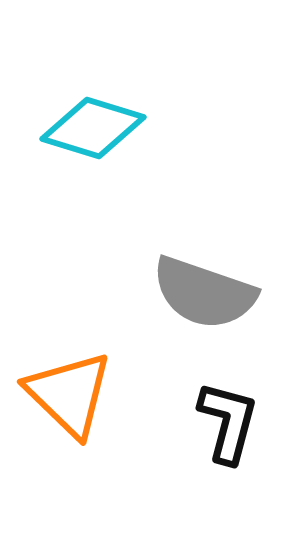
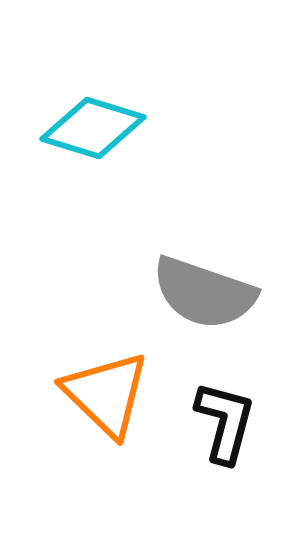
orange triangle: moved 37 px right
black L-shape: moved 3 px left
